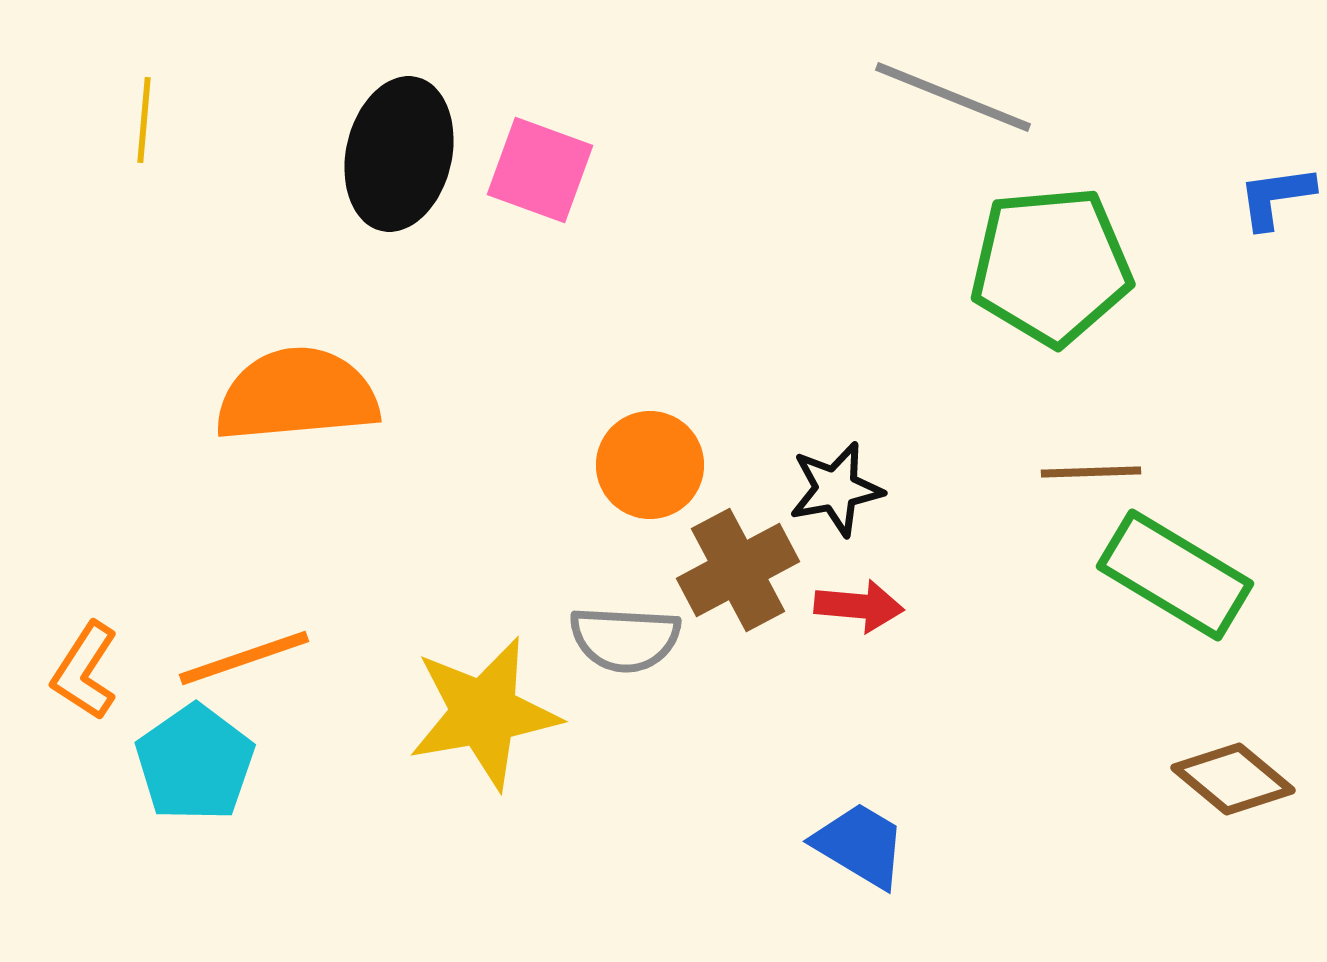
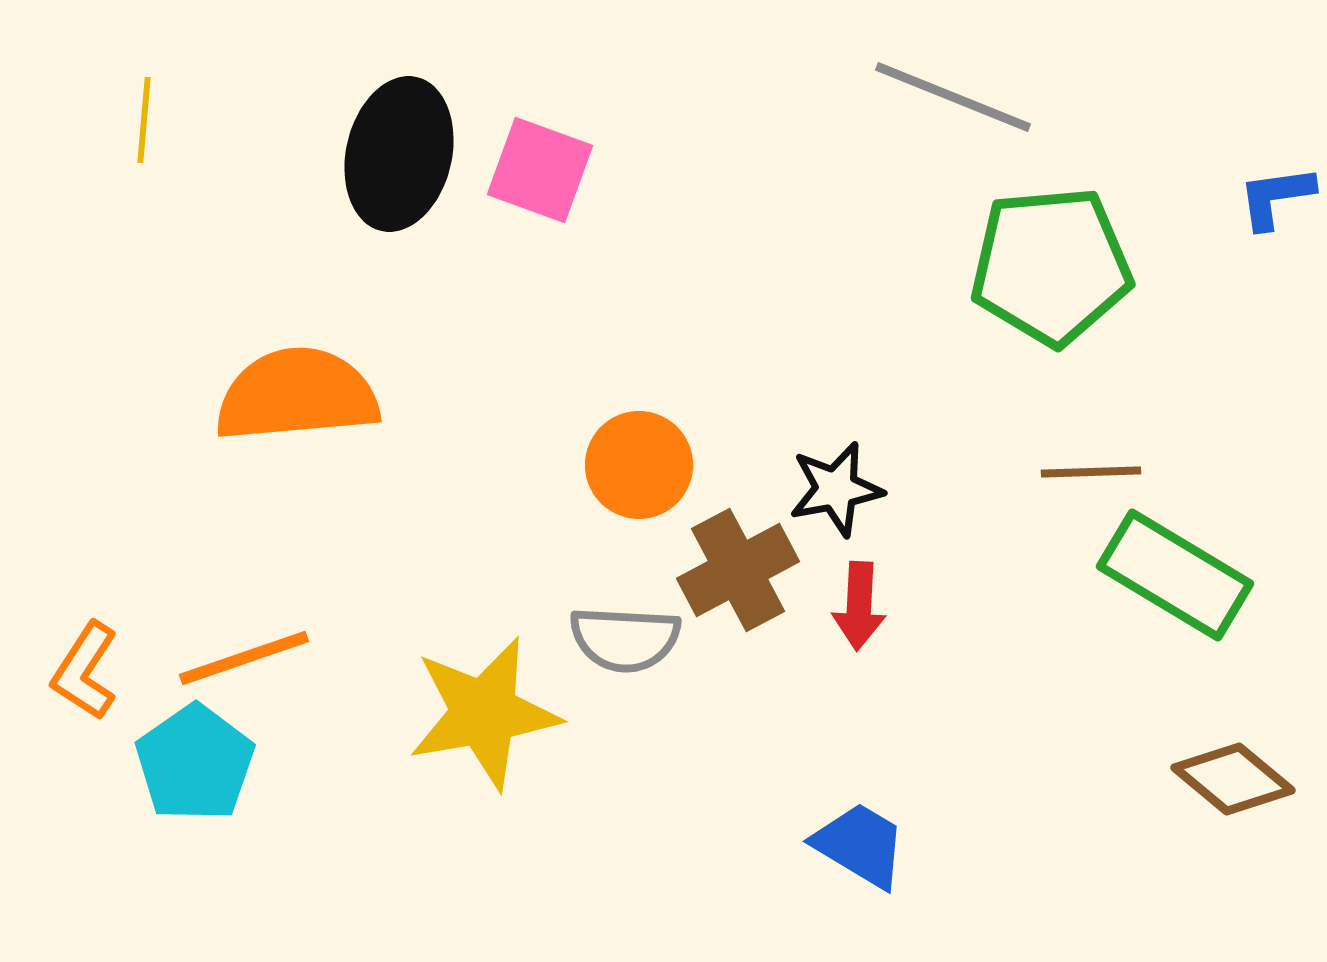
orange circle: moved 11 px left
red arrow: rotated 88 degrees clockwise
